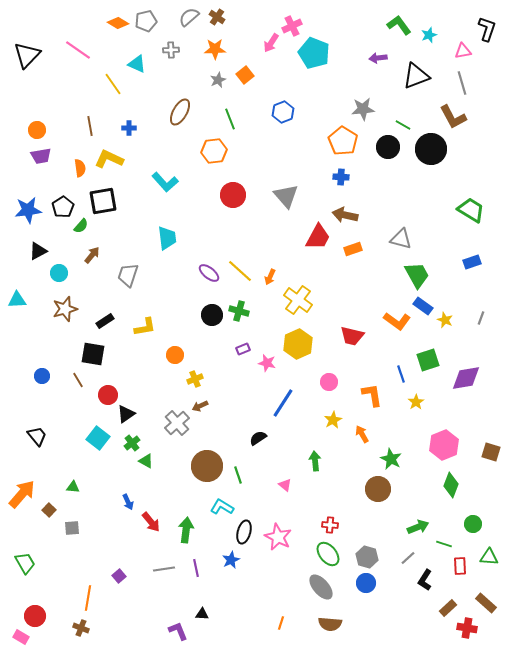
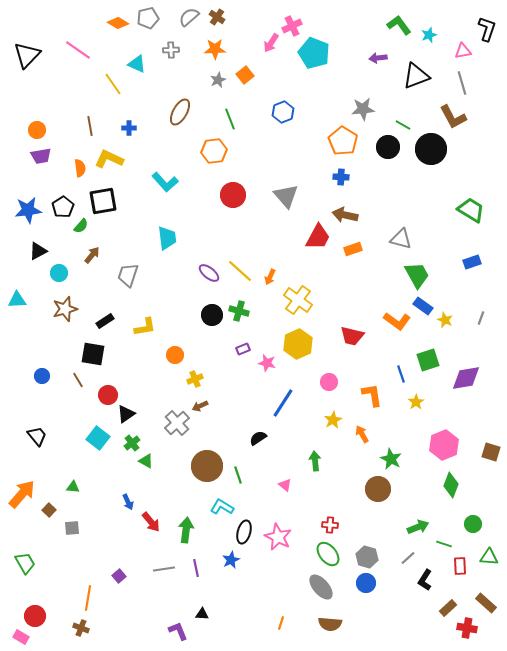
gray pentagon at (146, 21): moved 2 px right, 3 px up
